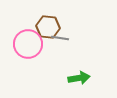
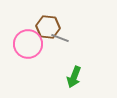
gray line: rotated 12 degrees clockwise
green arrow: moved 5 px left, 1 px up; rotated 120 degrees clockwise
